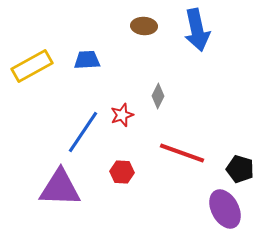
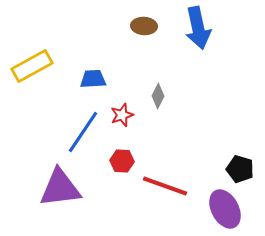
blue arrow: moved 1 px right, 2 px up
blue trapezoid: moved 6 px right, 19 px down
red line: moved 17 px left, 33 px down
red hexagon: moved 11 px up
purple triangle: rotated 9 degrees counterclockwise
